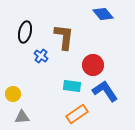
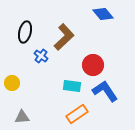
brown L-shape: rotated 40 degrees clockwise
yellow circle: moved 1 px left, 11 px up
